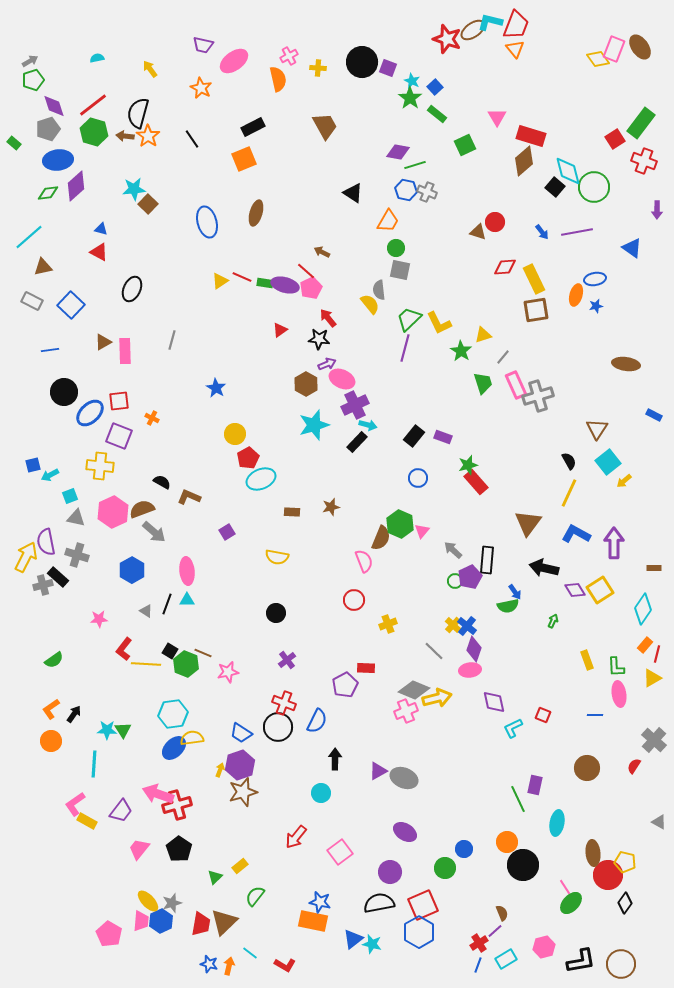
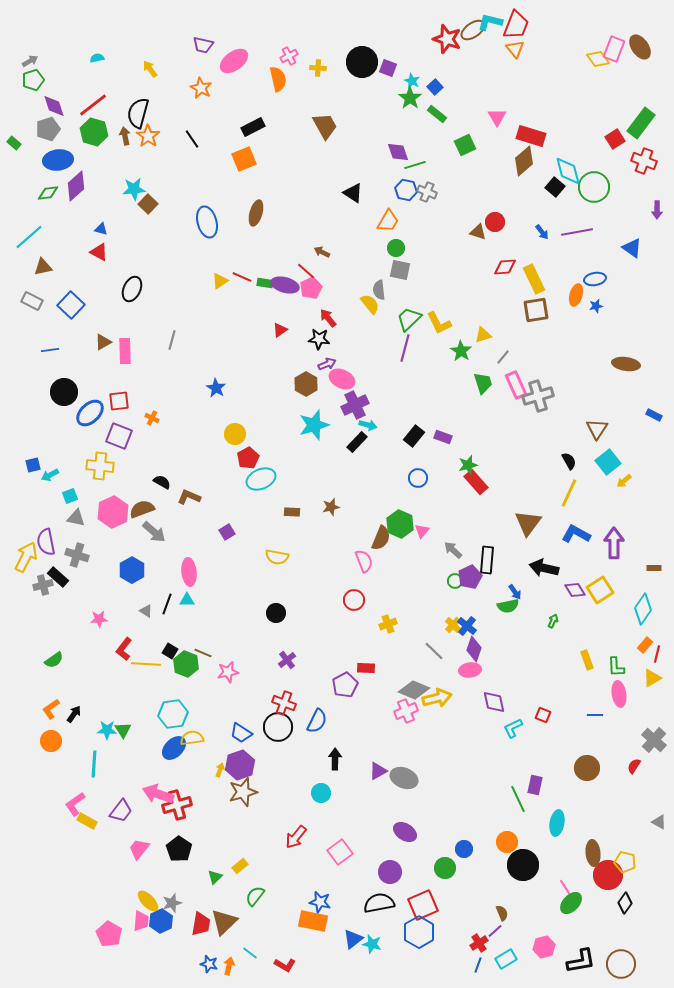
brown arrow at (125, 136): rotated 72 degrees clockwise
purple diamond at (398, 152): rotated 60 degrees clockwise
pink ellipse at (187, 571): moved 2 px right, 1 px down
